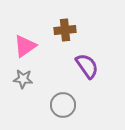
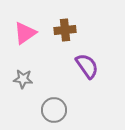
pink triangle: moved 13 px up
gray circle: moved 9 px left, 5 px down
